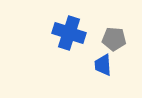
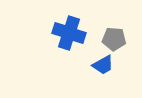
blue trapezoid: rotated 115 degrees counterclockwise
